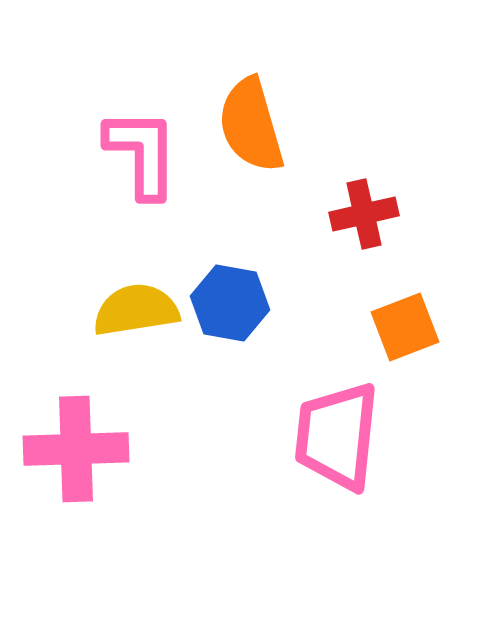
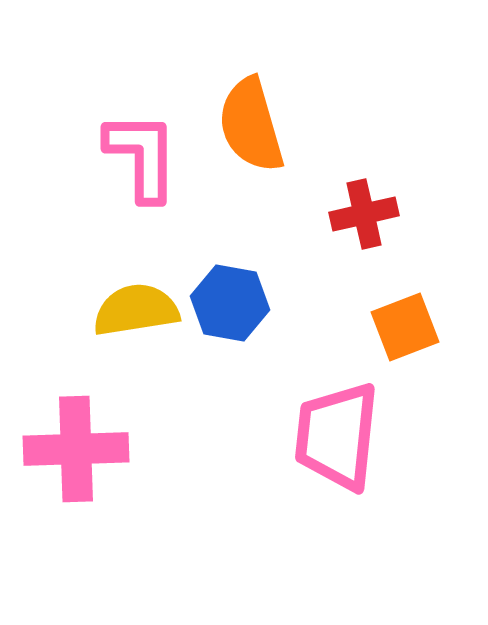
pink L-shape: moved 3 px down
